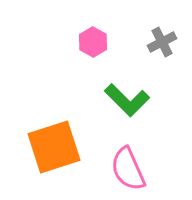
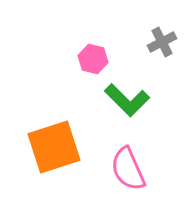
pink hexagon: moved 17 px down; rotated 16 degrees counterclockwise
